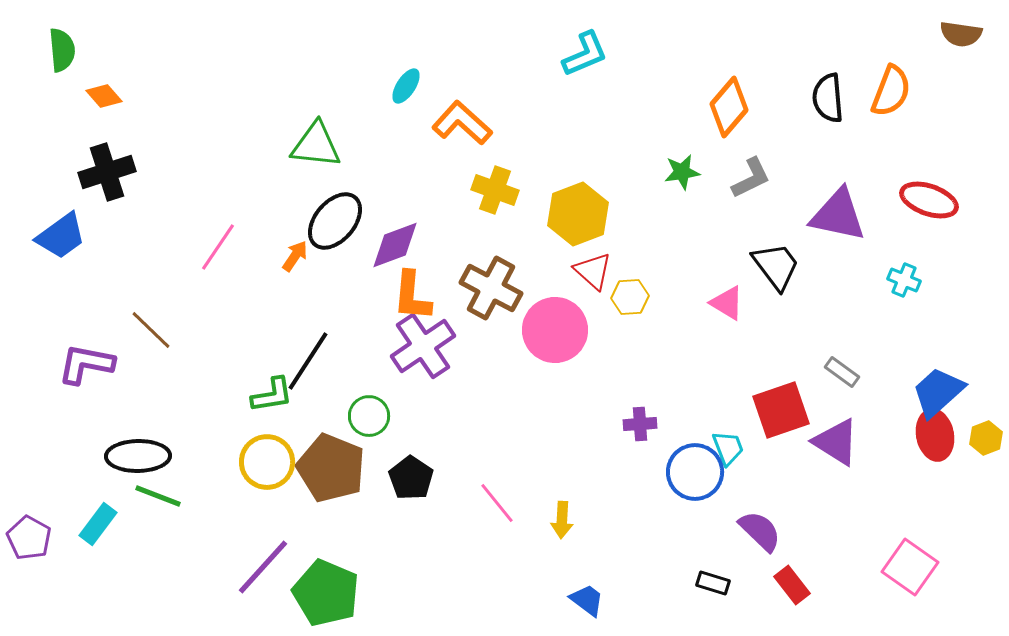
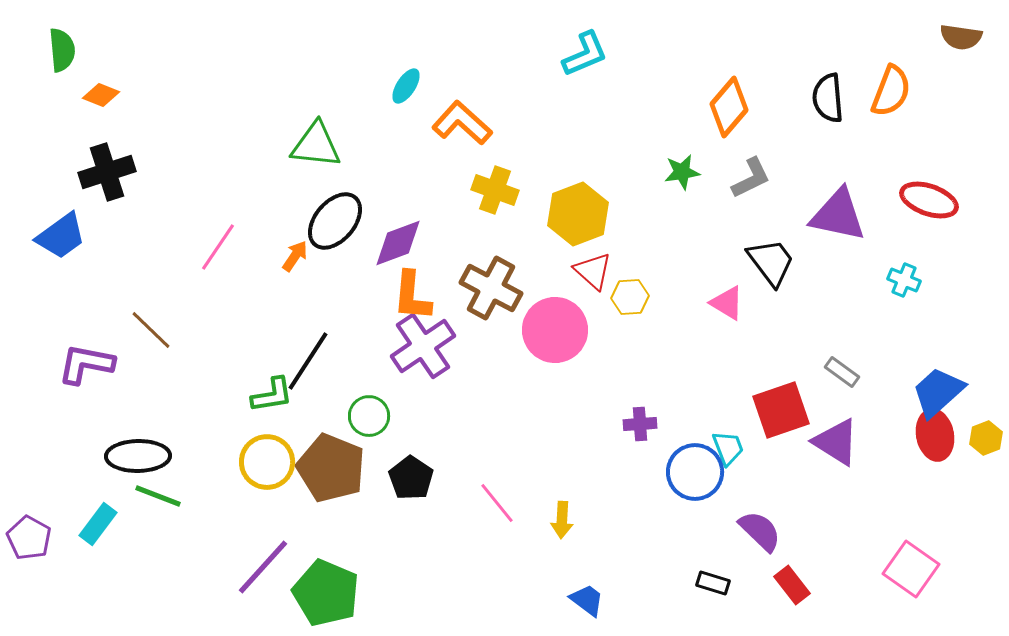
brown semicircle at (961, 34): moved 3 px down
orange diamond at (104, 96): moved 3 px left, 1 px up; rotated 27 degrees counterclockwise
purple diamond at (395, 245): moved 3 px right, 2 px up
black trapezoid at (776, 266): moved 5 px left, 4 px up
pink square at (910, 567): moved 1 px right, 2 px down
